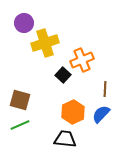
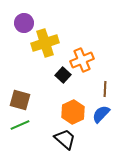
black trapezoid: rotated 35 degrees clockwise
